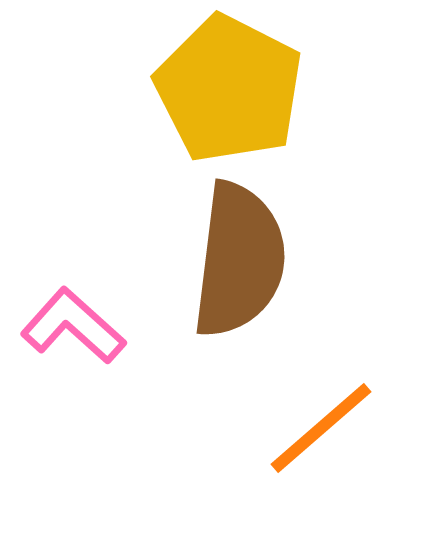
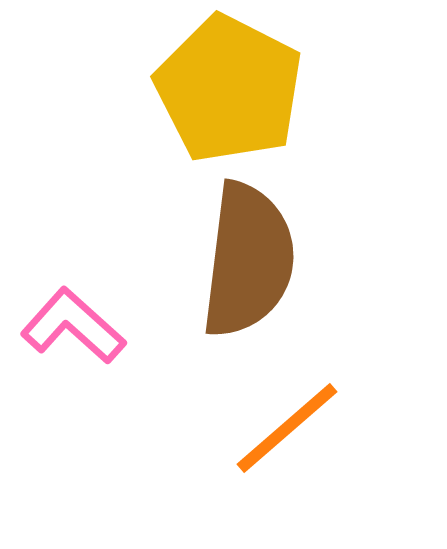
brown semicircle: moved 9 px right
orange line: moved 34 px left
